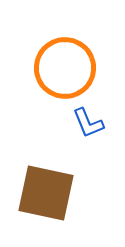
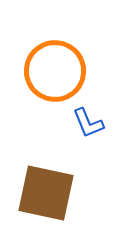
orange circle: moved 10 px left, 3 px down
